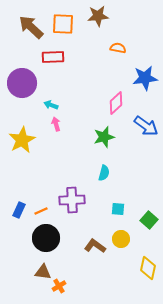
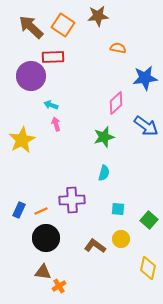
orange square: moved 1 px down; rotated 30 degrees clockwise
purple circle: moved 9 px right, 7 px up
